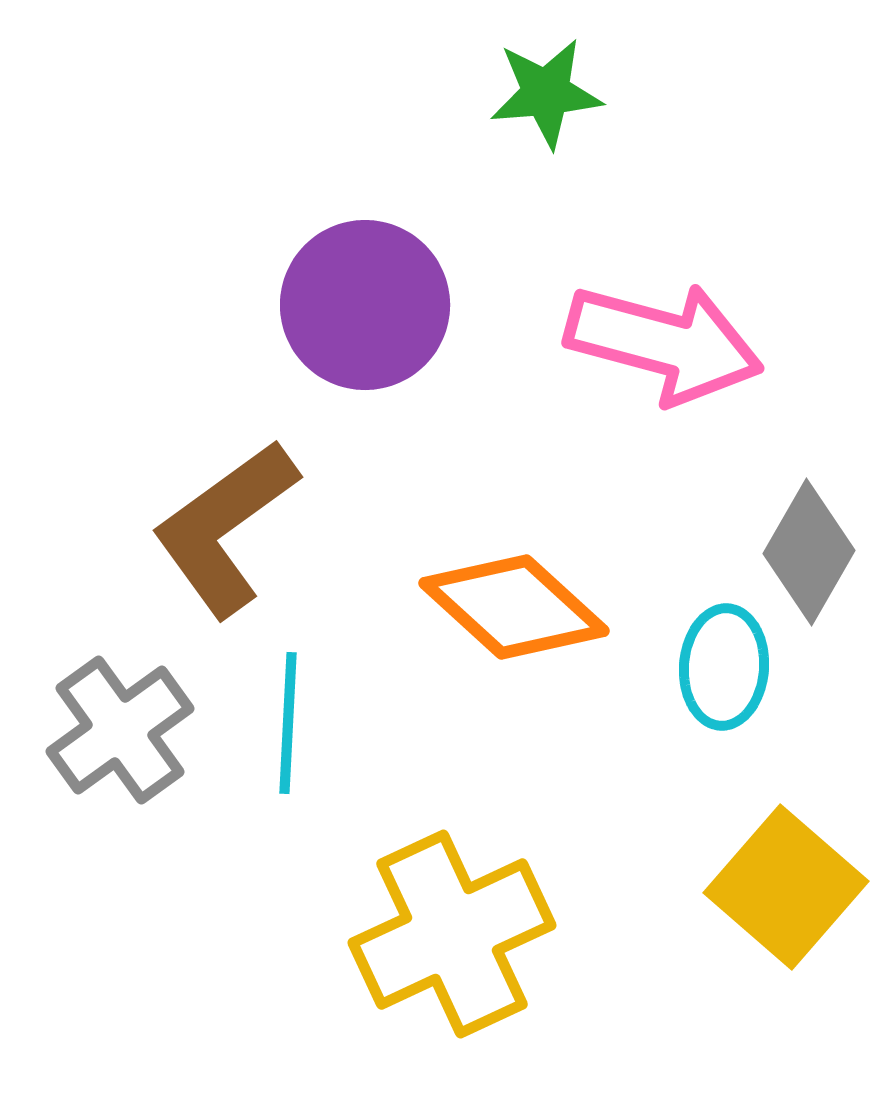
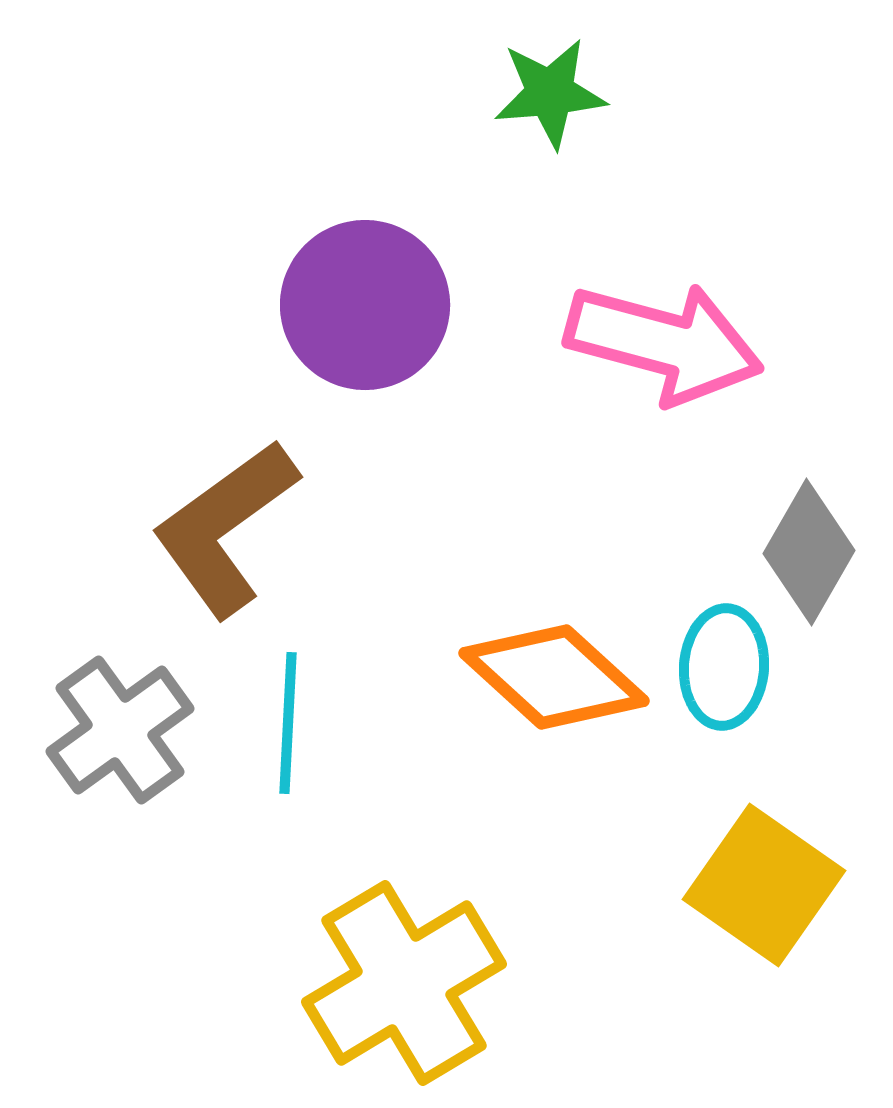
green star: moved 4 px right
orange diamond: moved 40 px right, 70 px down
yellow square: moved 22 px left, 2 px up; rotated 6 degrees counterclockwise
yellow cross: moved 48 px left, 49 px down; rotated 6 degrees counterclockwise
